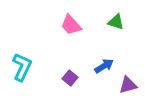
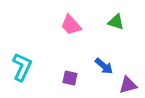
blue arrow: rotated 72 degrees clockwise
purple square: rotated 28 degrees counterclockwise
